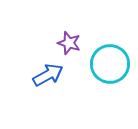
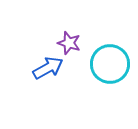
blue arrow: moved 7 px up
